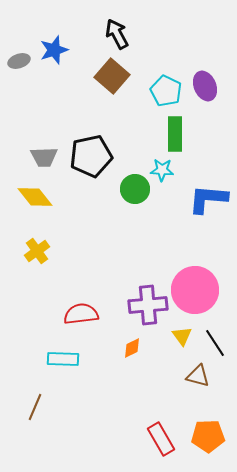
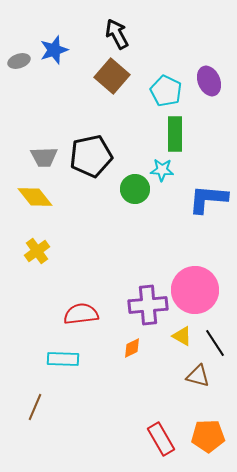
purple ellipse: moved 4 px right, 5 px up
yellow triangle: rotated 25 degrees counterclockwise
